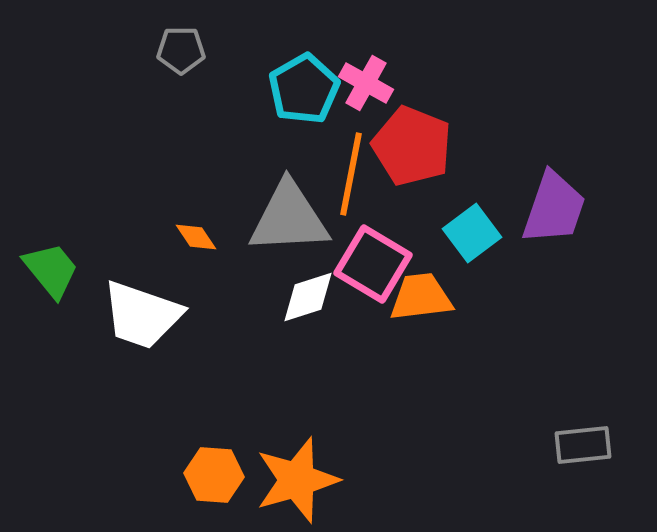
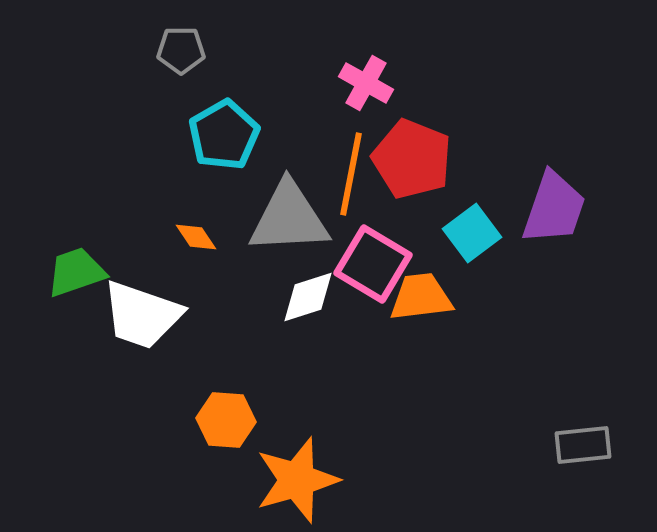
cyan pentagon: moved 80 px left, 46 px down
red pentagon: moved 13 px down
green trapezoid: moved 25 px right, 2 px down; rotated 70 degrees counterclockwise
orange hexagon: moved 12 px right, 55 px up
